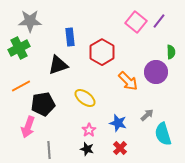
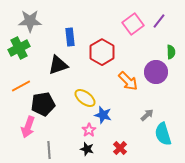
pink square: moved 3 px left, 2 px down; rotated 15 degrees clockwise
blue star: moved 15 px left, 8 px up
